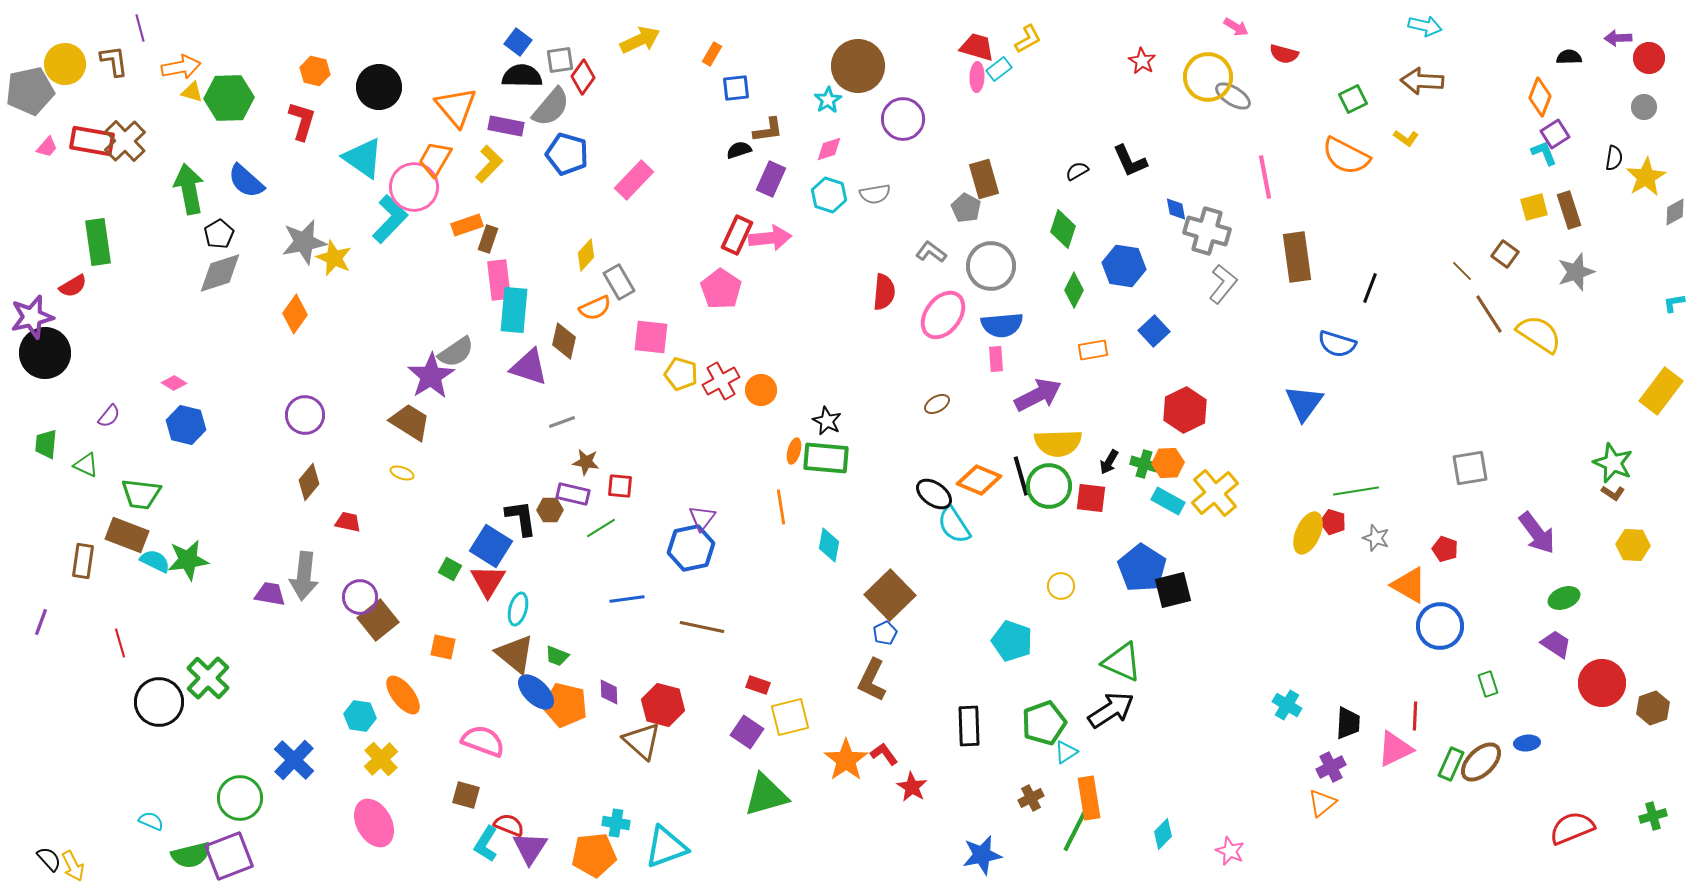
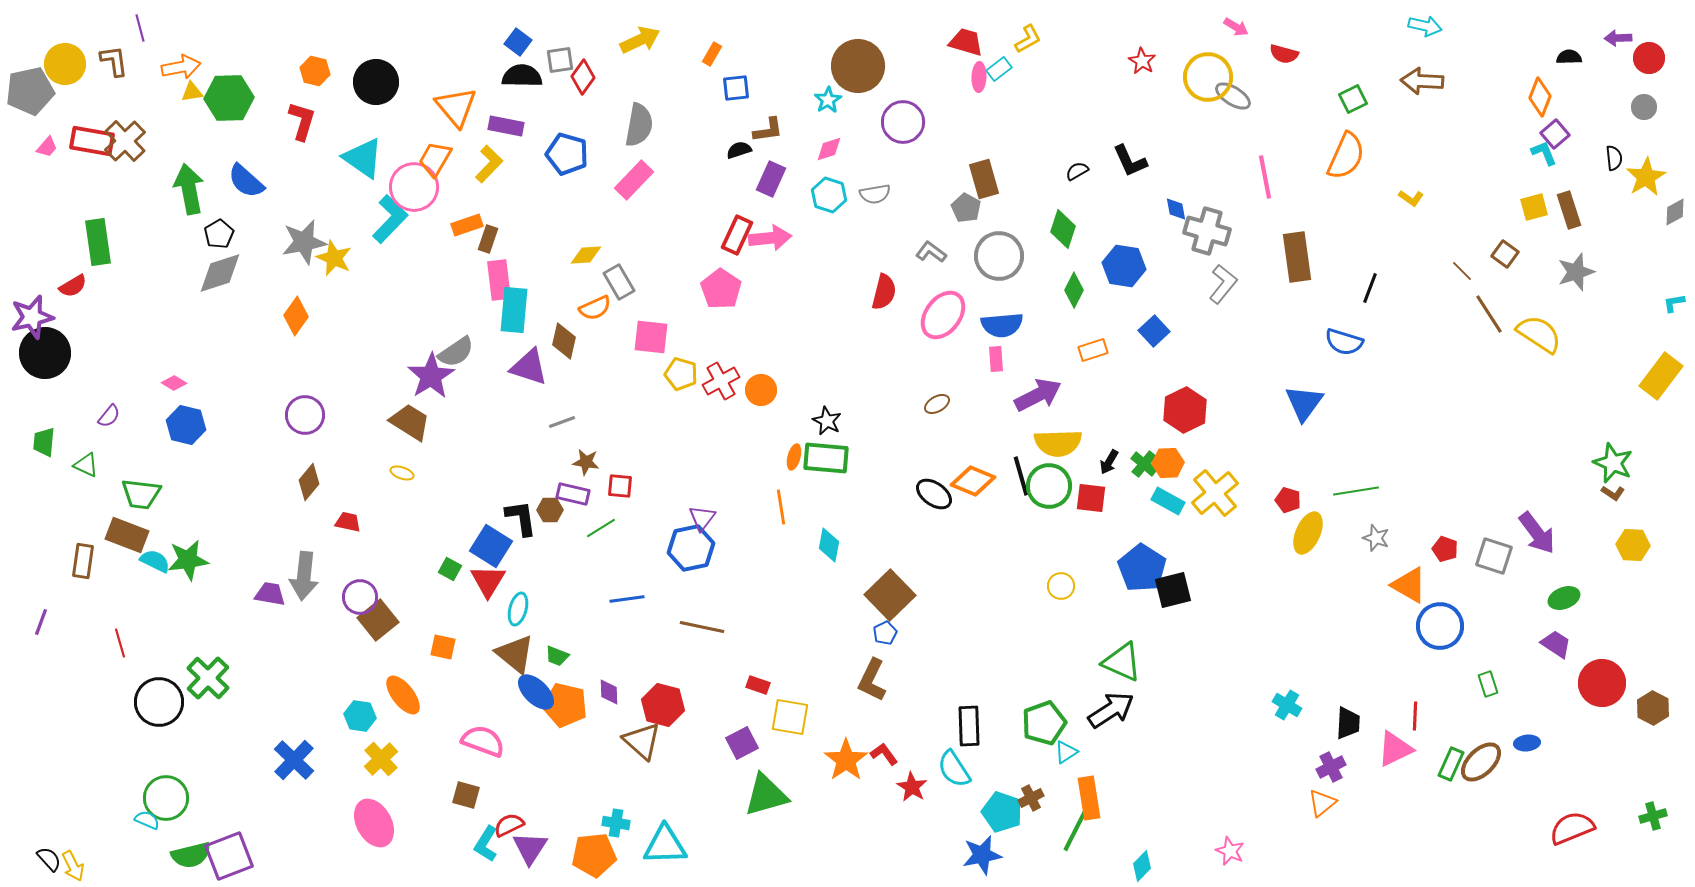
red trapezoid at (977, 47): moved 11 px left, 5 px up
pink ellipse at (977, 77): moved 2 px right
black circle at (379, 87): moved 3 px left, 5 px up
yellow triangle at (192, 92): rotated 25 degrees counterclockwise
gray semicircle at (551, 107): moved 88 px right, 18 px down; rotated 30 degrees counterclockwise
purple circle at (903, 119): moved 3 px down
purple square at (1555, 134): rotated 8 degrees counterclockwise
yellow L-shape at (1406, 138): moved 5 px right, 60 px down
orange semicircle at (1346, 156): rotated 93 degrees counterclockwise
black semicircle at (1614, 158): rotated 15 degrees counterclockwise
yellow diamond at (586, 255): rotated 44 degrees clockwise
gray circle at (991, 266): moved 8 px right, 10 px up
red semicircle at (884, 292): rotated 9 degrees clockwise
orange diamond at (295, 314): moved 1 px right, 2 px down
blue semicircle at (1337, 344): moved 7 px right, 2 px up
orange rectangle at (1093, 350): rotated 8 degrees counterclockwise
yellow rectangle at (1661, 391): moved 15 px up
green trapezoid at (46, 444): moved 2 px left, 2 px up
orange ellipse at (794, 451): moved 6 px down
green cross at (1144, 464): rotated 24 degrees clockwise
gray square at (1470, 468): moved 24 px right, 88 px down; rotated 27 degrees clockwise
orange diamond at (979, 480): moved 6 px left, 1 px down
red pentagon at (1333, 522): moved 45 px left, 22 px up
cyan semicircle at (954, 525): moved 244 px down
cyan pentagon at (1012, 641): moved 10 px left, 171 px down
brown hexagon at (1653, 708): rotated 12 degrees counterclockwise
yellow square at (790, 717): rotated 24 degrees clockwise
purple square at (747, 732): moved 5 px left, 11 px down; rotated 28 degrees clockwise
green circle at (240, 798): moved 74 px left
cyan semicircle at (151, 821): moved 4 px left, 1 px up
red semicircle at (509, 825): rotated 48 degrees counterclockwise
cyan diamond at (1163, 834): moved 21 px left, 32 px down
cyan triangle at (666, 847): moved 1 px left, 2 px up; rotated 18 degrees clockwise
